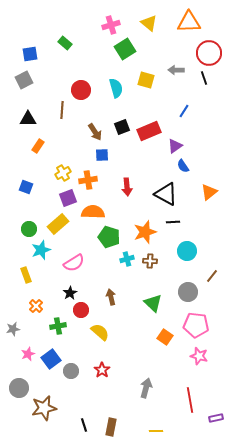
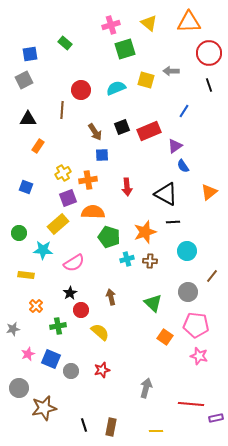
green square at (125, 49): rotated 15 degrees clockwise
gray arrow at (176, 70): moved 5 px left, 1 px down
black line at (204, 78): moved 5 px right, 7 px down
cyan semicircle at (116, 88): rotated 96 degrees counterclockwise
green circle at (29, 229): moved 10 px left, 4 px down
cyan star at (41, 250): moved 2 px right; rotated 24 degrees clockwise
yellow rectangle at (26, 275): rotated 63 degrees counterclockwise
blue square at (51, 359): rotated 30 degrees counterclockwise
red star at (102, 370): rotated 21 degrees clockwise
red line at (190, 400): moved 1 px right, 4 px down; rotated 75 degrees counterclockwise
